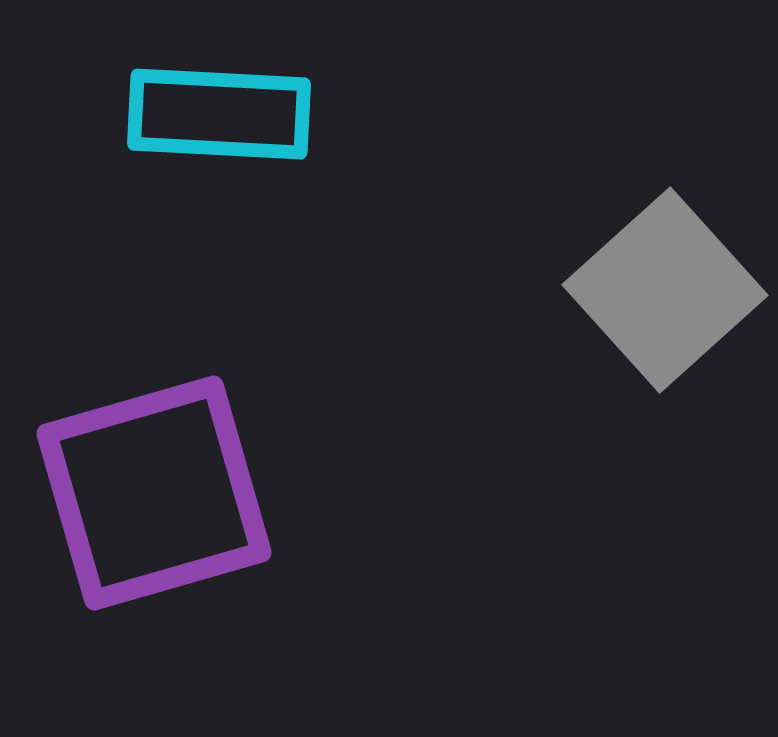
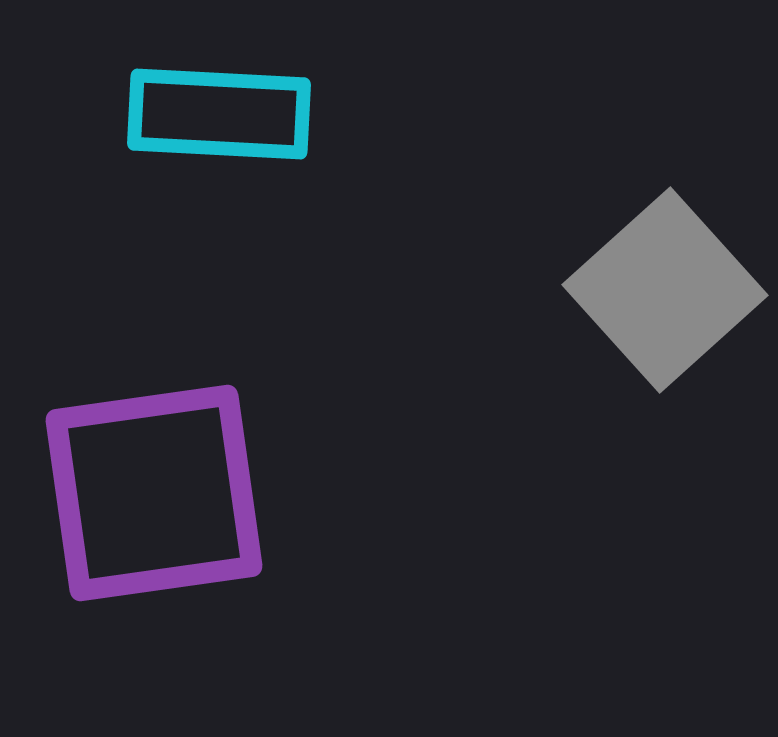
purple square: rotated 8 degrees clockwise
